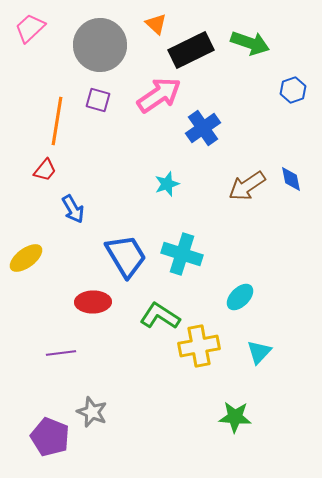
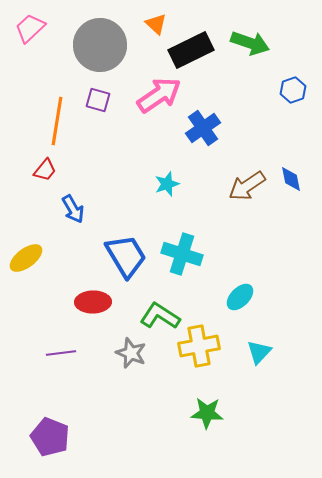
gray star: moved 39 px right, 59 px up
green star: moved 28 px left, 4 px up
